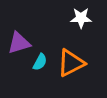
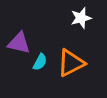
white star: rotated 15 degrees counterclockwise
purple triangle: rotated 30 degrees clockwise
